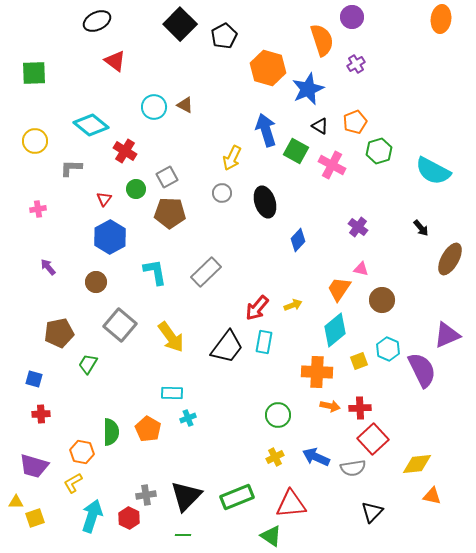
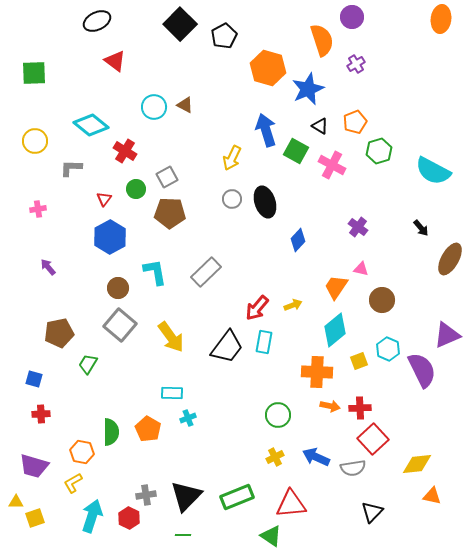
gray circle at (222, 193): moved 10 px right, 6 px down
brown circle at (96, 282): moved 22 px right, 6 px down
orange trapezoid at (339, 289): moved 3 px left, 2 px up
